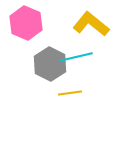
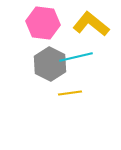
pink hexagon: moved 17 px right; rotated 16 degrees counterclockwise
